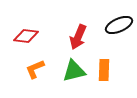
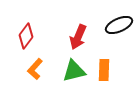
red diamond: rotated 60 degrees counterclockwise
orange L-shape: rotated 25 degrees counterclockwise
